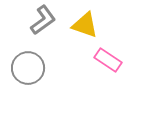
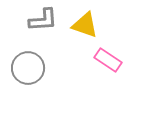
gray L-shape: rotated 32 degrees clockwise
